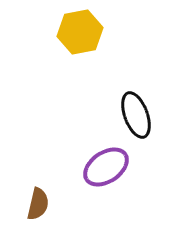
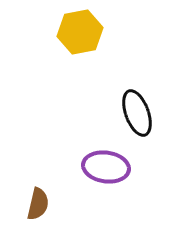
black ellipse: moved 1 px right, 2 px up
purple ellipse: rotated 42 degrees clockwise
